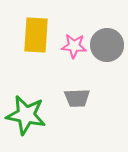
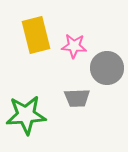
yellow rectangle: rotated 18 degrees counterclockwise
gray circle: moved 23 px down
green star: rotated 15 degrees counterclockwise
